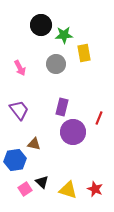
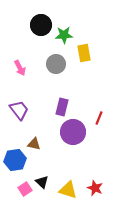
red star: moved 1 px up
